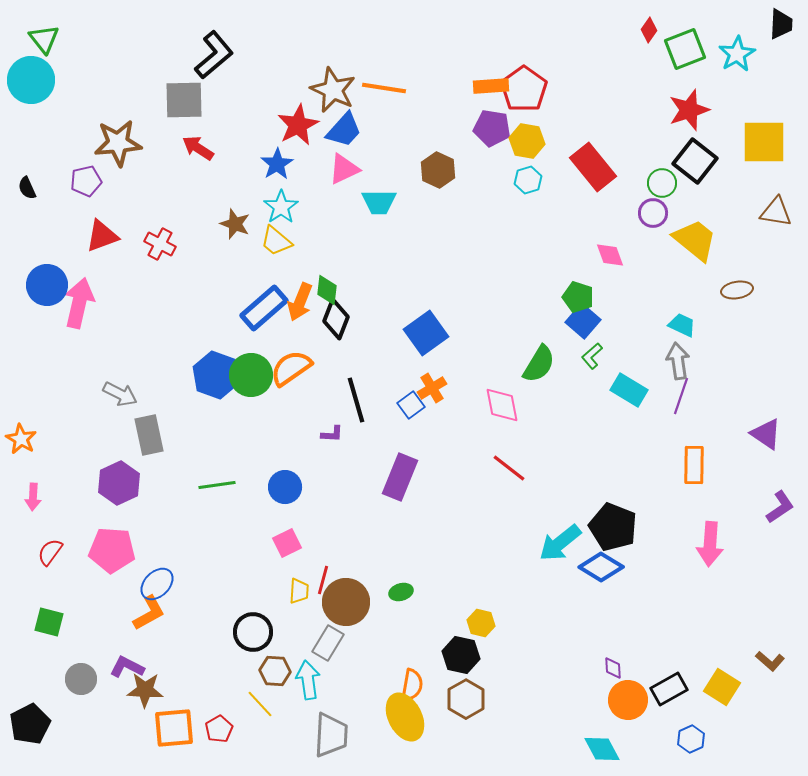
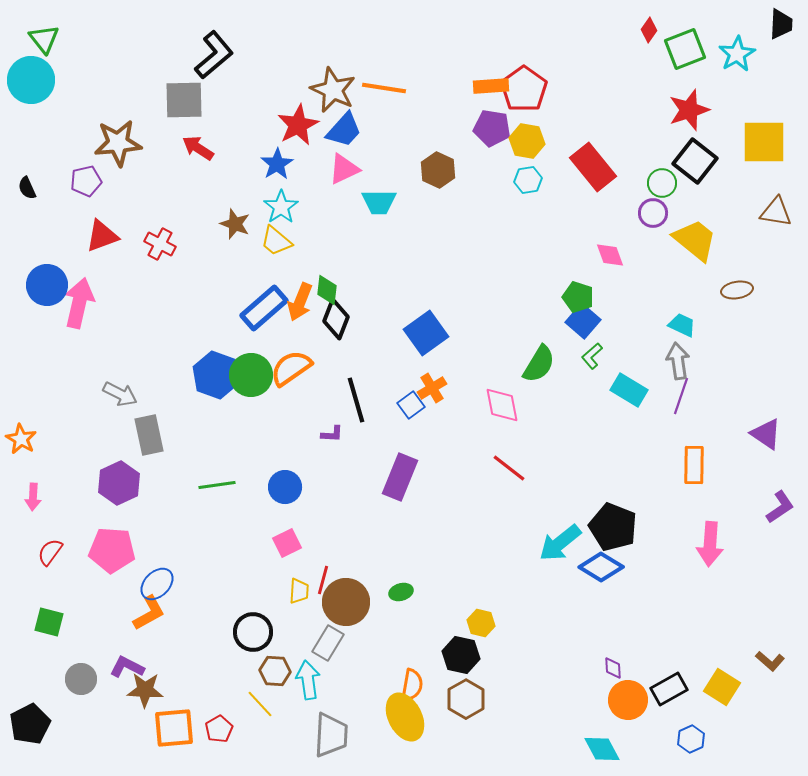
cyan hexagon at (528, 180): rotated 8 degrees clockwise
